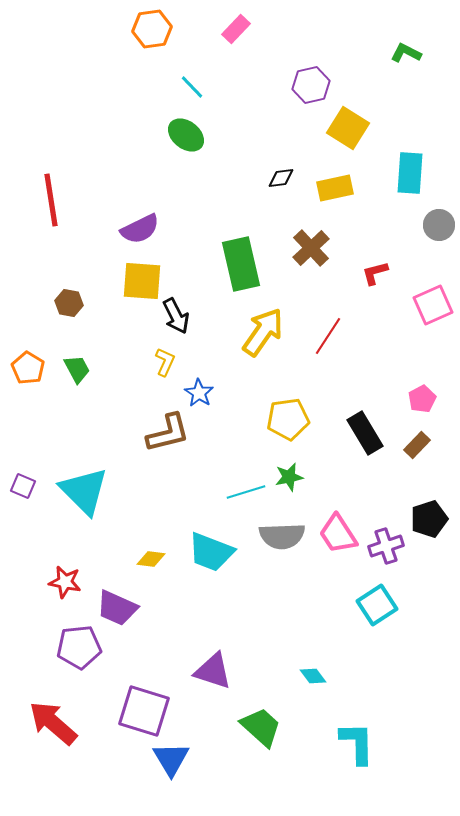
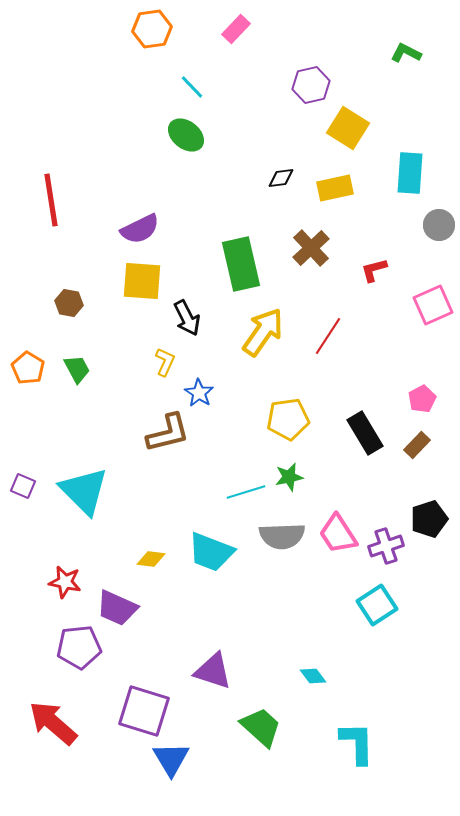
red L-shape at (375, 273): moved 1 px left, 3 px up
black arrow at (176, 316): moved 11 px right, 2 px down
